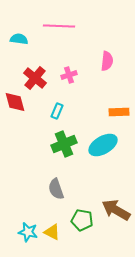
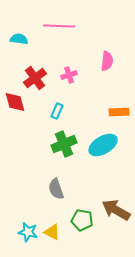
red cross: rotated 15 degrees clockwise
